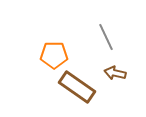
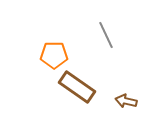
gray line: moved 2 px up
brown arrow: moved 11 px right, 28 px down
